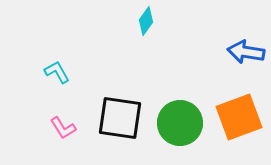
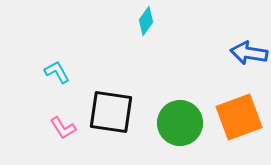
blue arrow: moved 3 px right, 1 px down
black square: moved 9 px left, 6 px up
